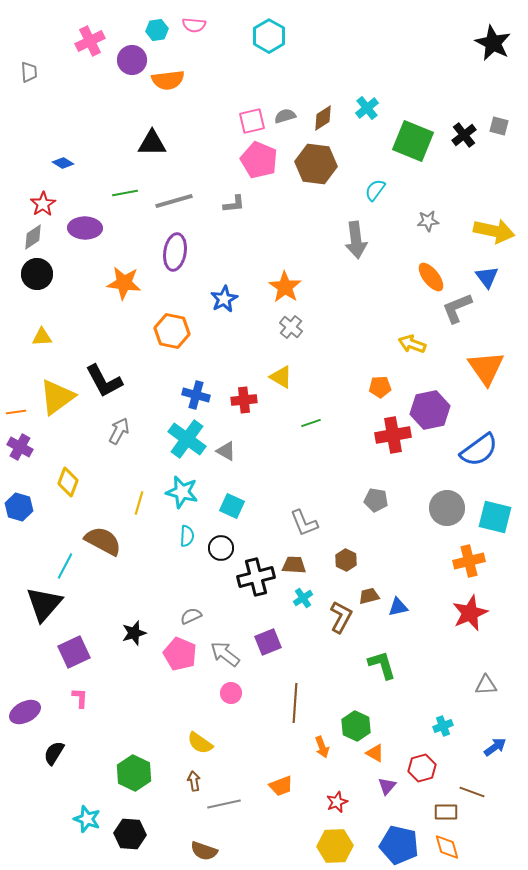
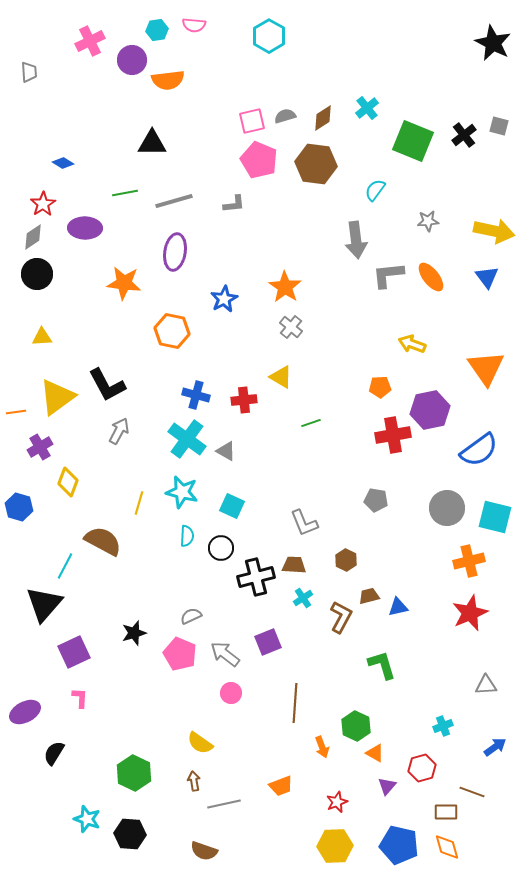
gray L-shape at (457, 308): moved 69 px left, 33 px up; rotated 16 degrees clockwise
black L-shape at (104, 381): moved 3 px right, 4 px down
purple cross at (20, 447): moved 20 px right; rotated 30 degrees clockwise
